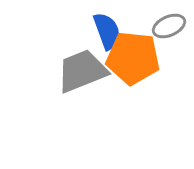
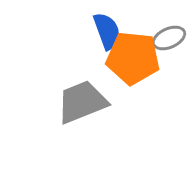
gray ellipse: moved 12 px down
gray trapezoid: moved 31 px down
